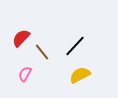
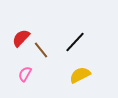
black line: moved 4 px up
brown line: moved 1 px left, 2 px up
